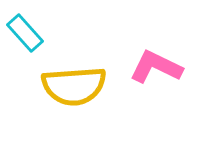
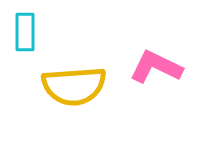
cyan rectangle: moved 1 px up; rotated 42 degrees clockwise
